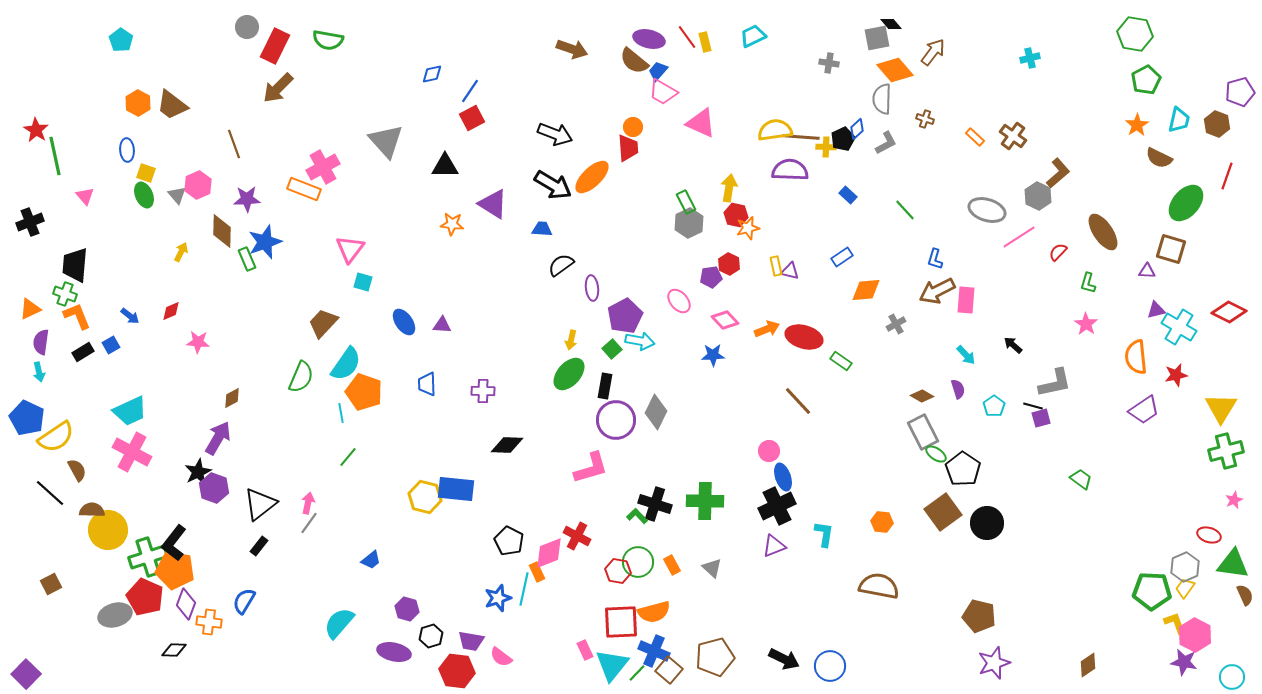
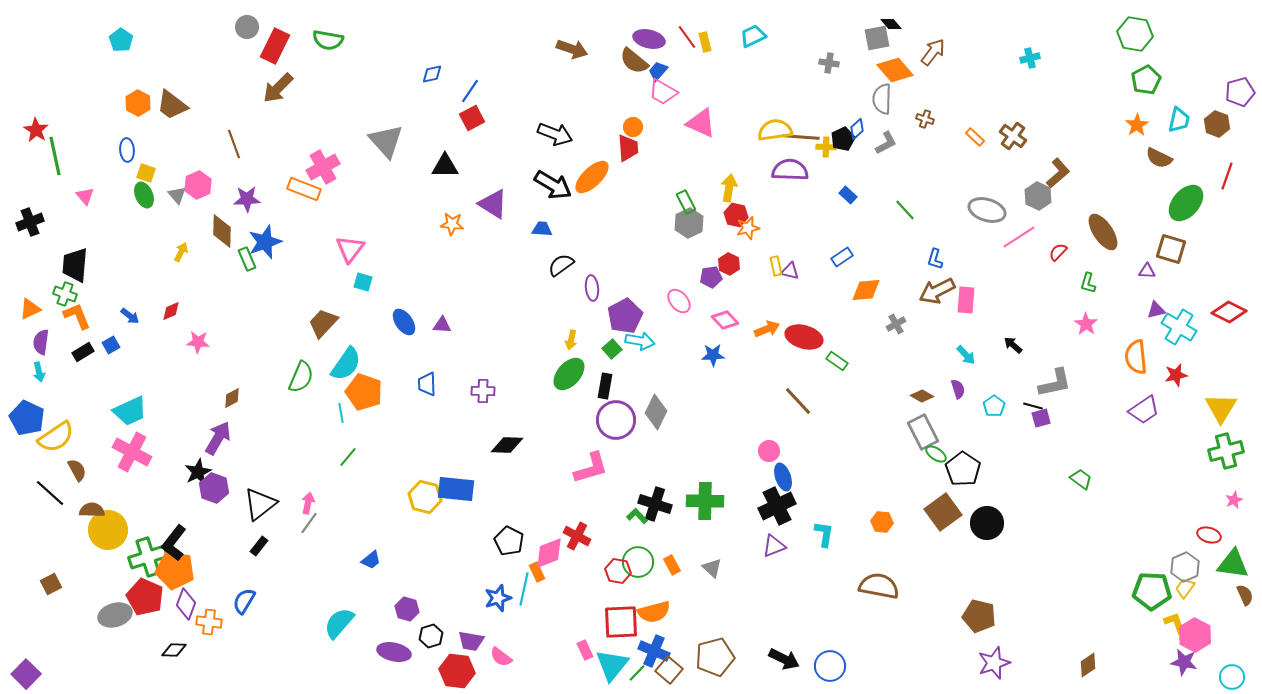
green rectangle at (841, 361): moved 4 px left
